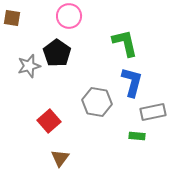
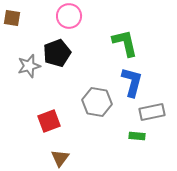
black pentagon: rotated 16 degrees clockwise
gray rectangle: moved 1 px left
red square: rotated 20 degrees clockwise
